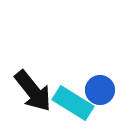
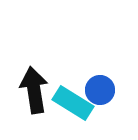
black arrow: moved 1 px right, 1 px up; rotated 150 degrees counterclockwise
